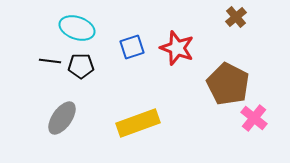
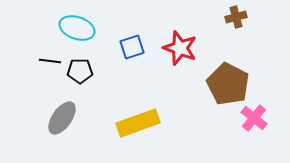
brown cross: rotated 25 degrees clockwise
red star: moved 3 px right
black pentagon: moved 1 px left, 5 px down
